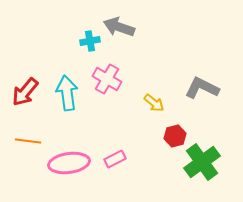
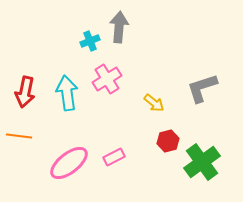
gray arrow: rotated 76 degrees clockwise
cyan cross: rotated 12 degrees counterclockwise
pink cross: rotated 28 degrees clockwise
gray L-shape: rotated 44 degrees counterclockwise
red arrow: rotated 28 degrees counterclockwise
red hexagon: moved 7 px left, 5 px down
orange line: moved 9 px left, 5 px up
pink rectangle: moved 1 px left, 2 px up
pink ellipse: rotated 30 degrees counterclockwise
